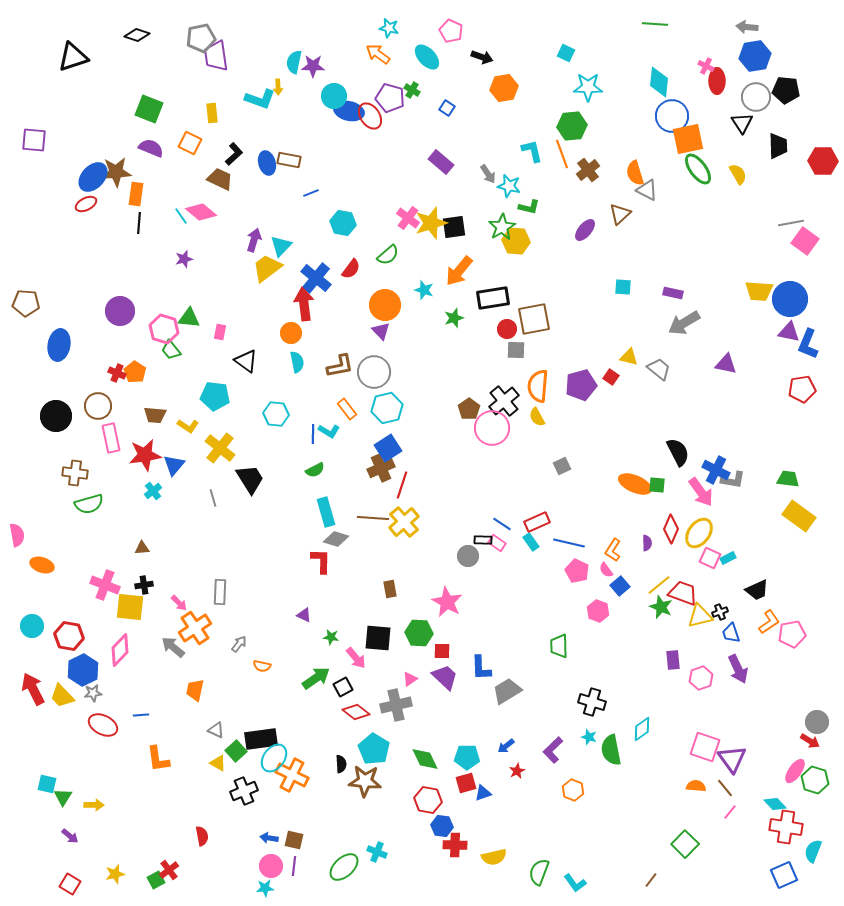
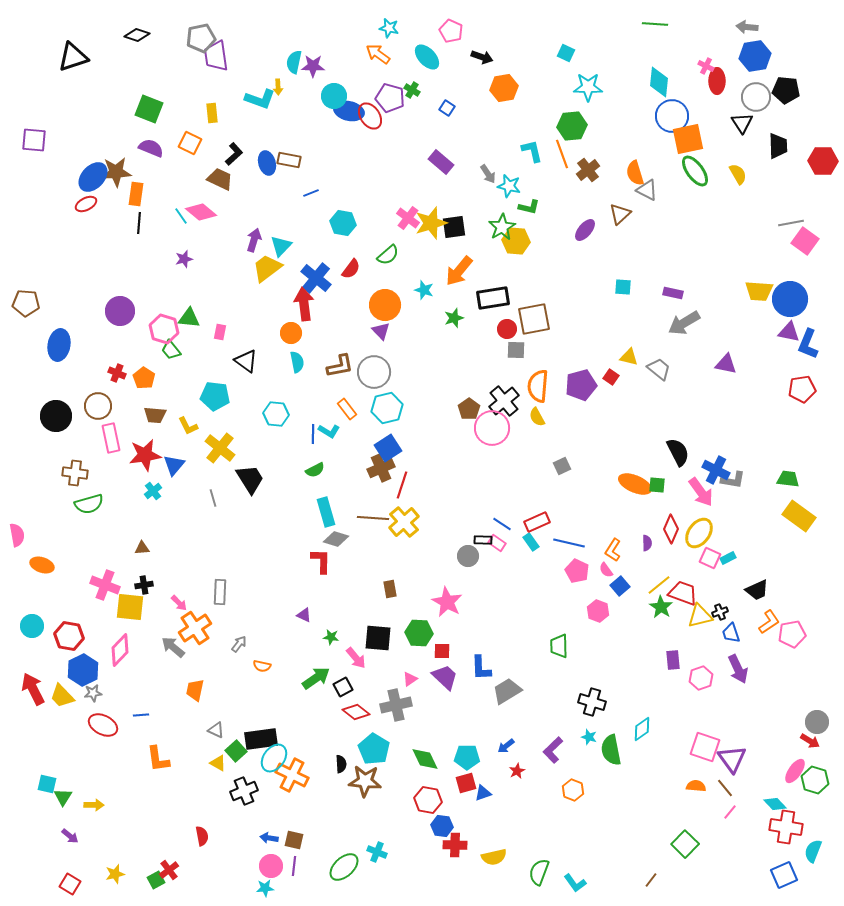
green ellipse at (698, 169): moved 3 px left, 2 px down
orange pentagon at (135, 372): moved 9 px right, 6 px down
yellow L-shape at (188, 426): rotated 30 degrees clockwise
green star at (661, 607): rotated 10 degrees clockwise
